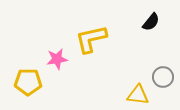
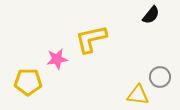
black semicircle: moved 7 px up
gray circle: moved 3 px left
